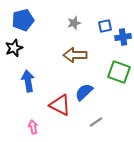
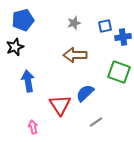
black star: moved 1 px right, 1 px up
blue semicircle: moved 1 px right, 1 px down
red triangle: rotated 30 degrees clockwise
